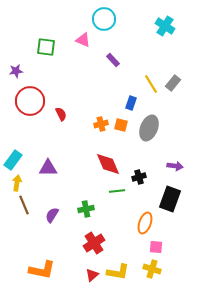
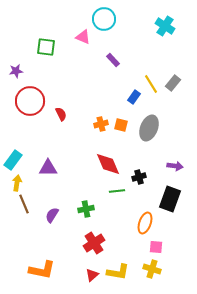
pink triangle: moved 3 px up
blue rectangle: moved 3 px right, 6 px up; rotated 16 degrees clockwise
brown line: moved 1 px up
